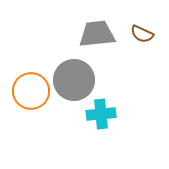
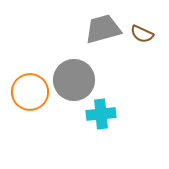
gray trapezoid: moved 6 px right, 5 px up; rotated 9 degrees counterclockwise
orange circle: moved 1 px left, 1 px down
